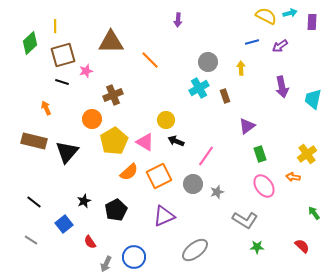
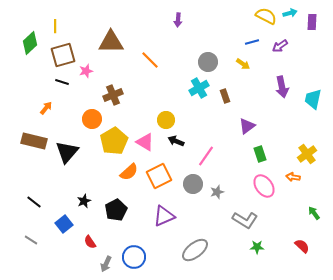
yellow arrow at (241, 68): moved 2 px right, 4 px up; rotated 128 degrees clockwise
orange arrow at (46, 108): rotated 64 degrees clockwise
